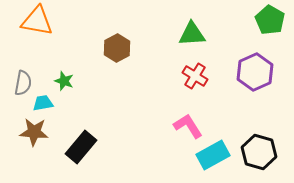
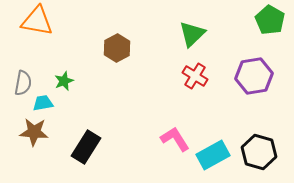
green triangle: rotated 40 degrees counterclockwise
purple hexagon: moved 1 px left, 4 px down; rotated 15 degrees clockwise
green star: rotated 30 degrees clockwise
pink L-shape: moved 13 px left, 13 px down
black rectangle: moved 5 px right; rotated 8 degrees counterclockwise
